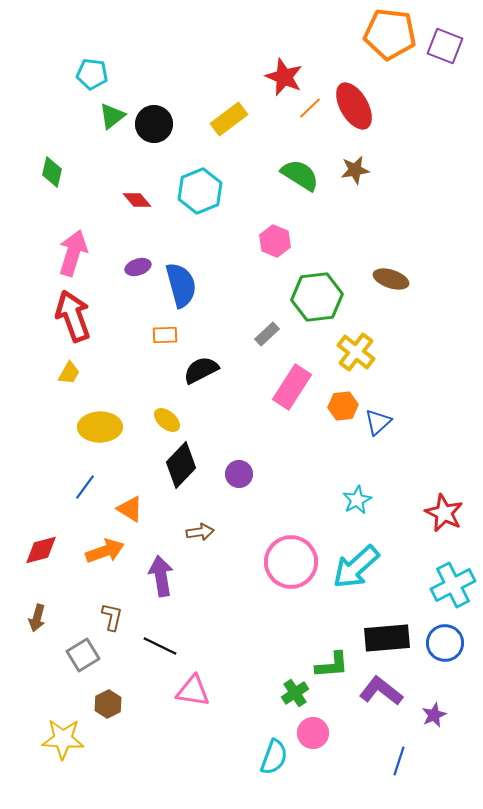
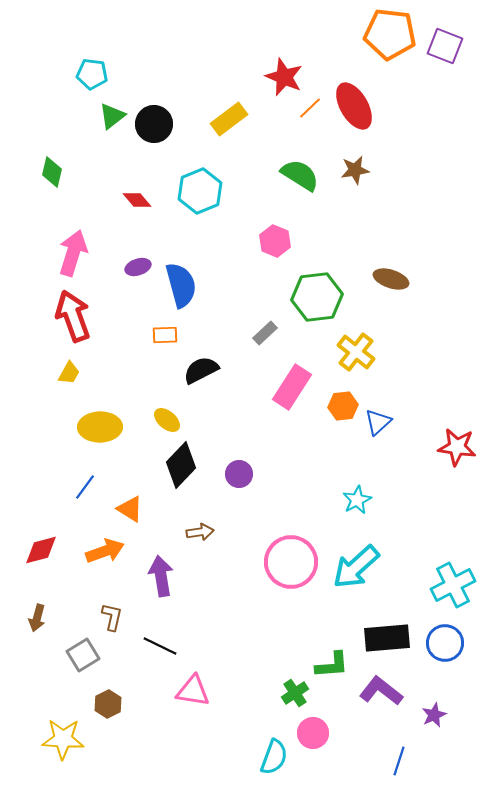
gray rectangle at (267, 334): moved 2 px left, 1 px up
red star at (444, 513): moved 13 px right, 66 px up; rotated 18 degrees counterclockwise
